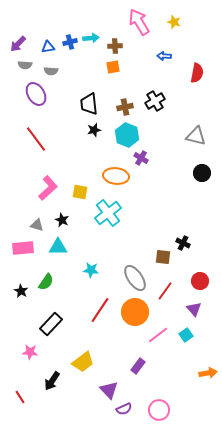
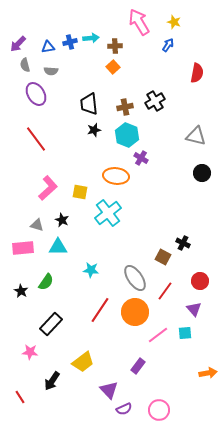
blue arrow at (164, 56): moved 4 px right, 11 px up; rotated 120 degrees clockwise
gray semicircle at (25, 65): rotated 72 degrees clockwise
orange square at (113, 67): rotated 32 degrees counterclockwise
brown square at (163, 257): rotated 21 degrees clockwise
cyan square at (186, 335): moved 1 px left, 2 px up; rotated 32 degrees clockwise
